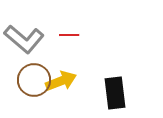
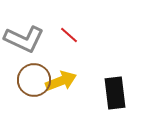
red line: rotated 42 degrees clockwise
gray L-shape: rotated 15 degrees counterclockwise
